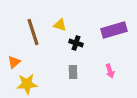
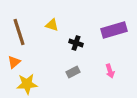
yellow triangle: moved 8 px left
brown line: moved 14 px left
gray rectangle: rotated 64 degrees clockwise
